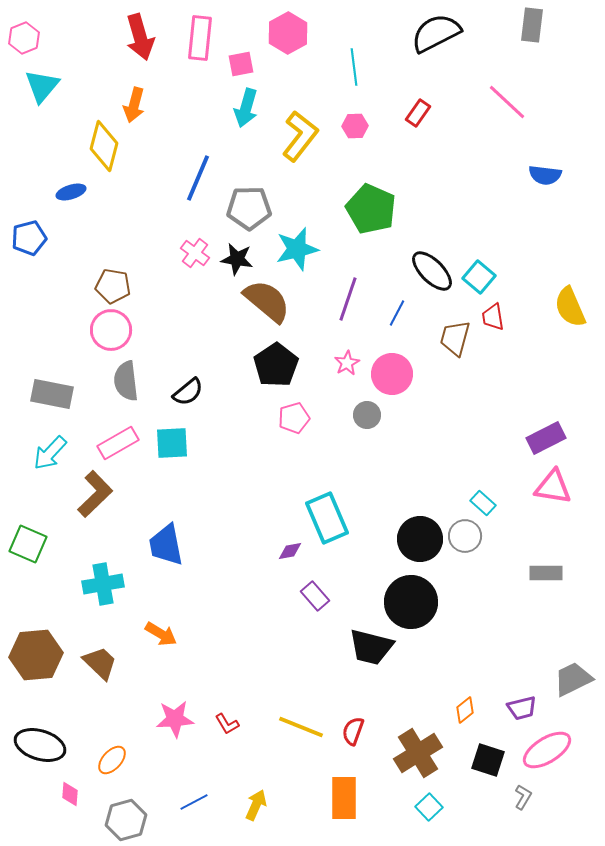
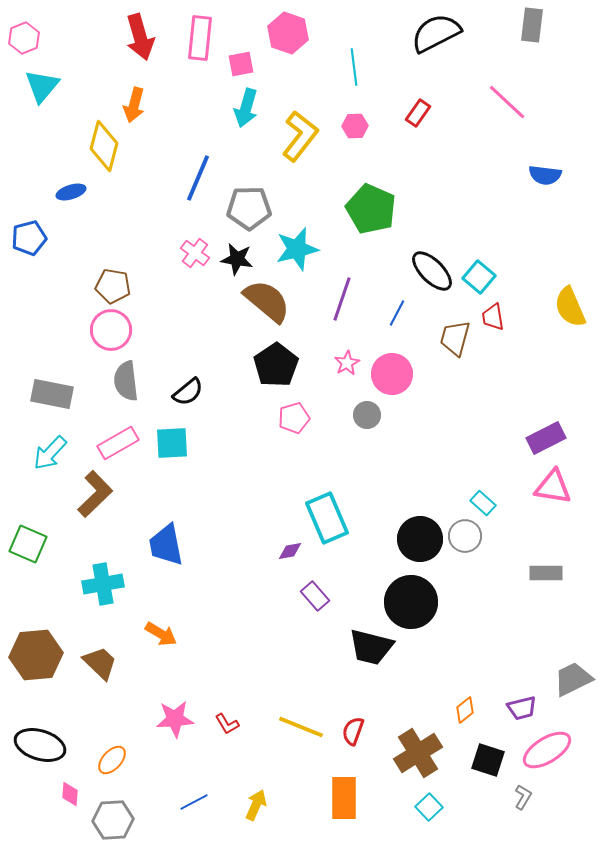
pink hexagon at (288, 33): rotated 12 degrees counterclockwise
purple line at (348, 299): moved 6 px left
gray hexagon at (126, 820): moved 13 px left; rotated 12 degrees clockwise
